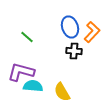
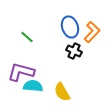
black cross: rotated 21 degrees clockwise
